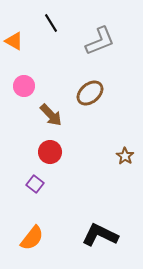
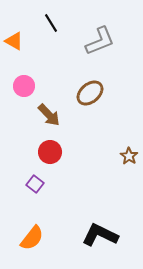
brown arrow: moved 2 px left
brown star: moved 4 px right
